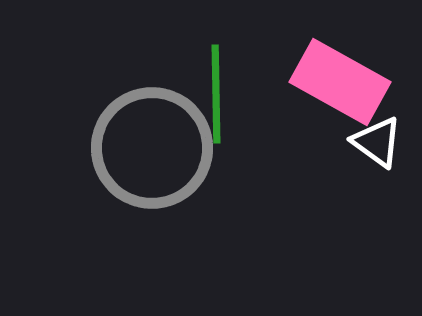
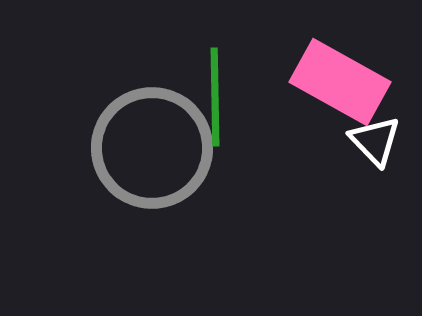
green line: moved 1 px left, 3 px down
white triangle: moved 2 px left, 1 px up; rotated 10 degrees clockwise
